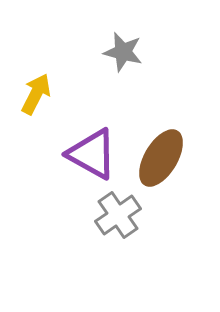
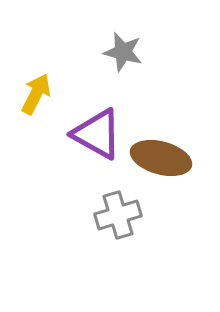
purple triangle: moved 5 px right, 20 px up
brown ellipse: rotated 74 degrees clockwise
gray cross: rotated 18 degrees clockwise
